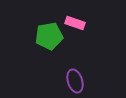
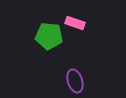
green pentagon: rotated 16 degrees clockwise
